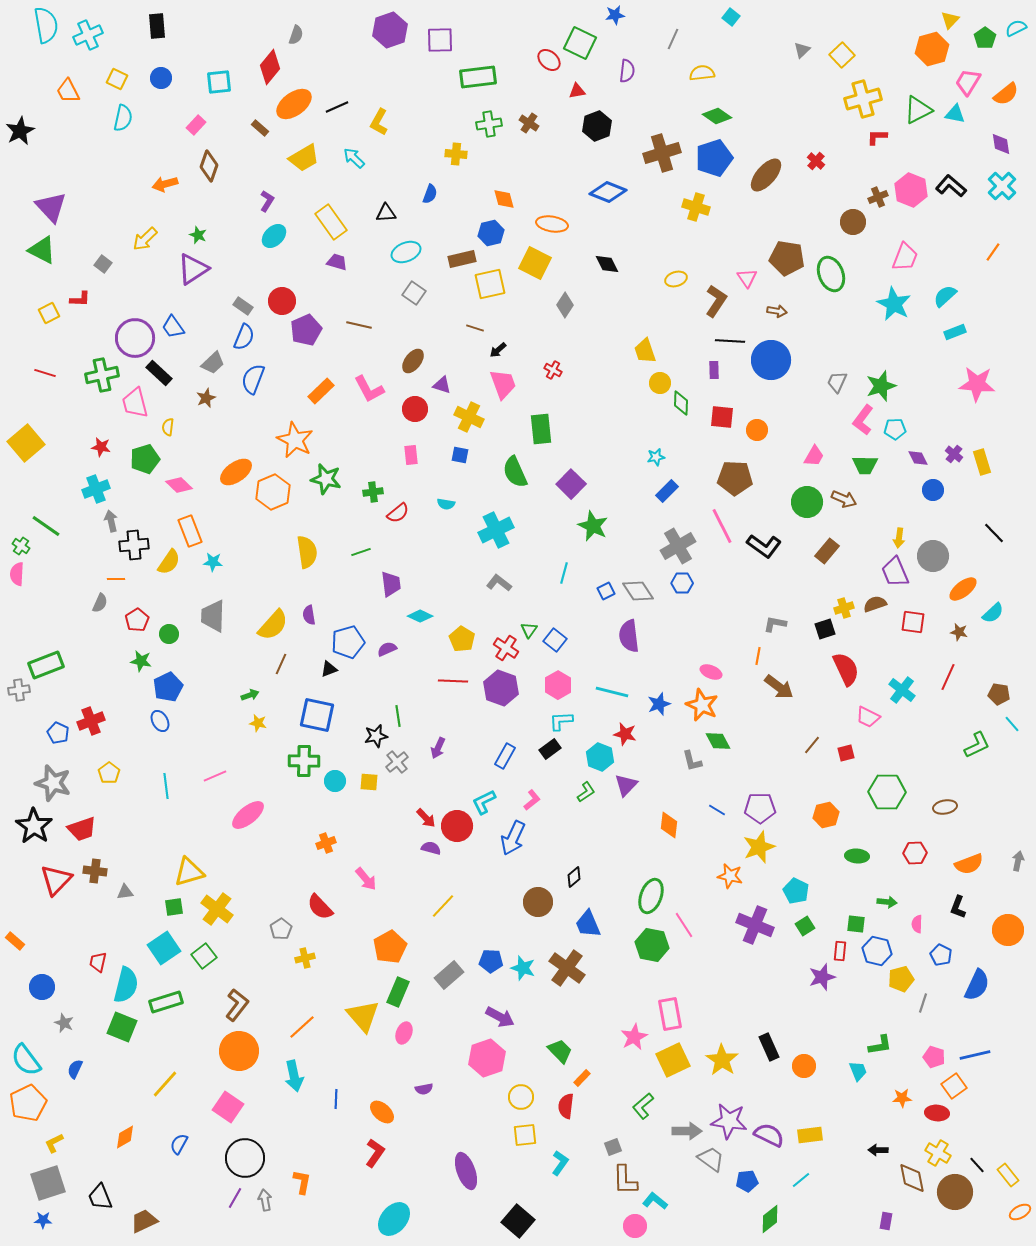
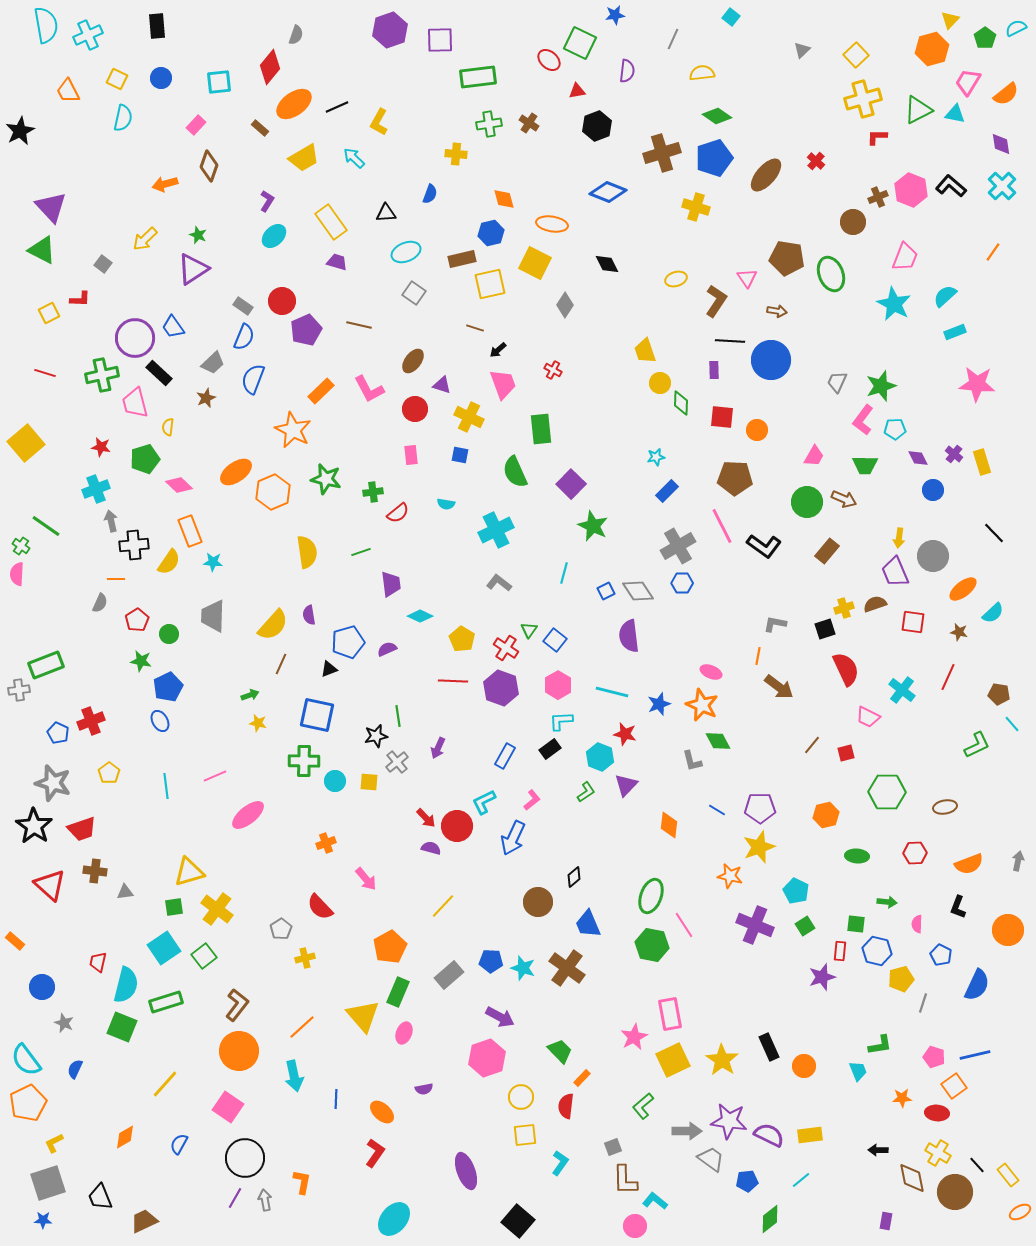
yellow square at (842, 55): moved 14 px right
orange star at (295, 440): moved 2 px left, 10 px up
red triangle at (56, 880): moved 6 px left, 5 px down; rotated 32 degrees counterclockwise
